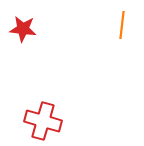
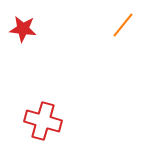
orange line: moved 1 px right; rotated 32 degrees clockwise
